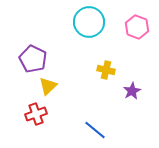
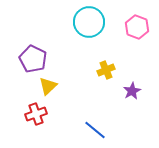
yellow cross: rotated 36 degrees counterclockwise
